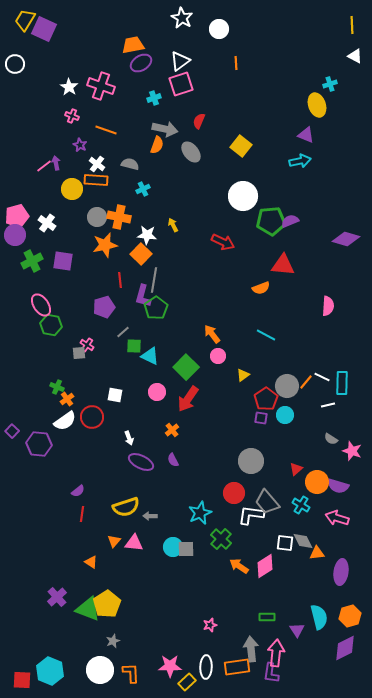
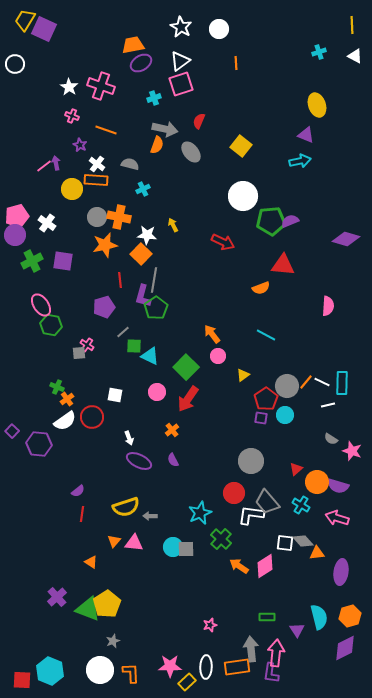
white star at (182, 18): moved 1 px left, 9 px down
cyan cross at (330, 84): moved 11 px left, 32 px up
white line at (322, 377): moved 5 px down
purple ellipse at (141, 462): moved 2 px left, 1 px up
gray diamond at (303, 541): rotated 15 degrees counterclockwise
